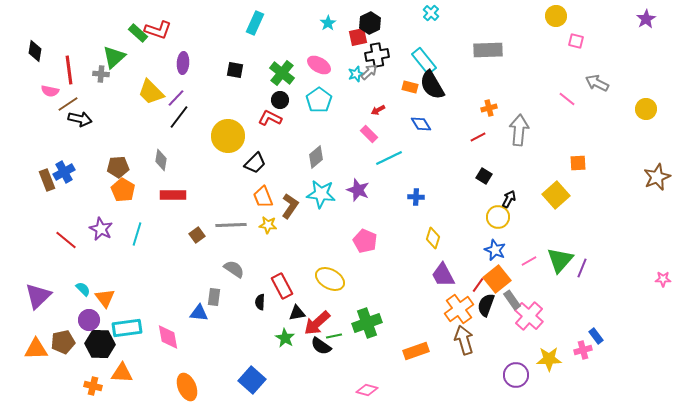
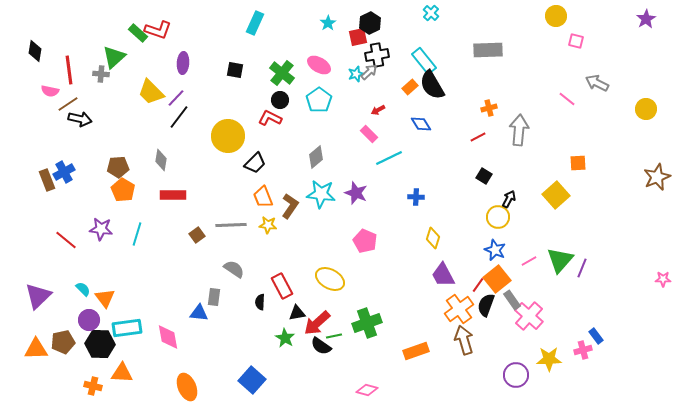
orange rectangle at (410, 87): rotated 56 degrees counterclockwise
purple star at (358, 190): moved 2 px left, 3 px down
purple star at (101, 229): rotated 20 degrees counterclockwise
